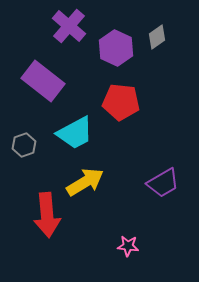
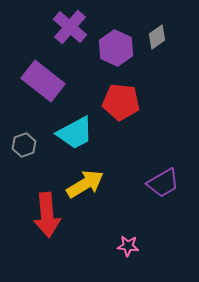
purple cross: moved 1 px right, 1 px down
yellow arrow: moved 2 px down
